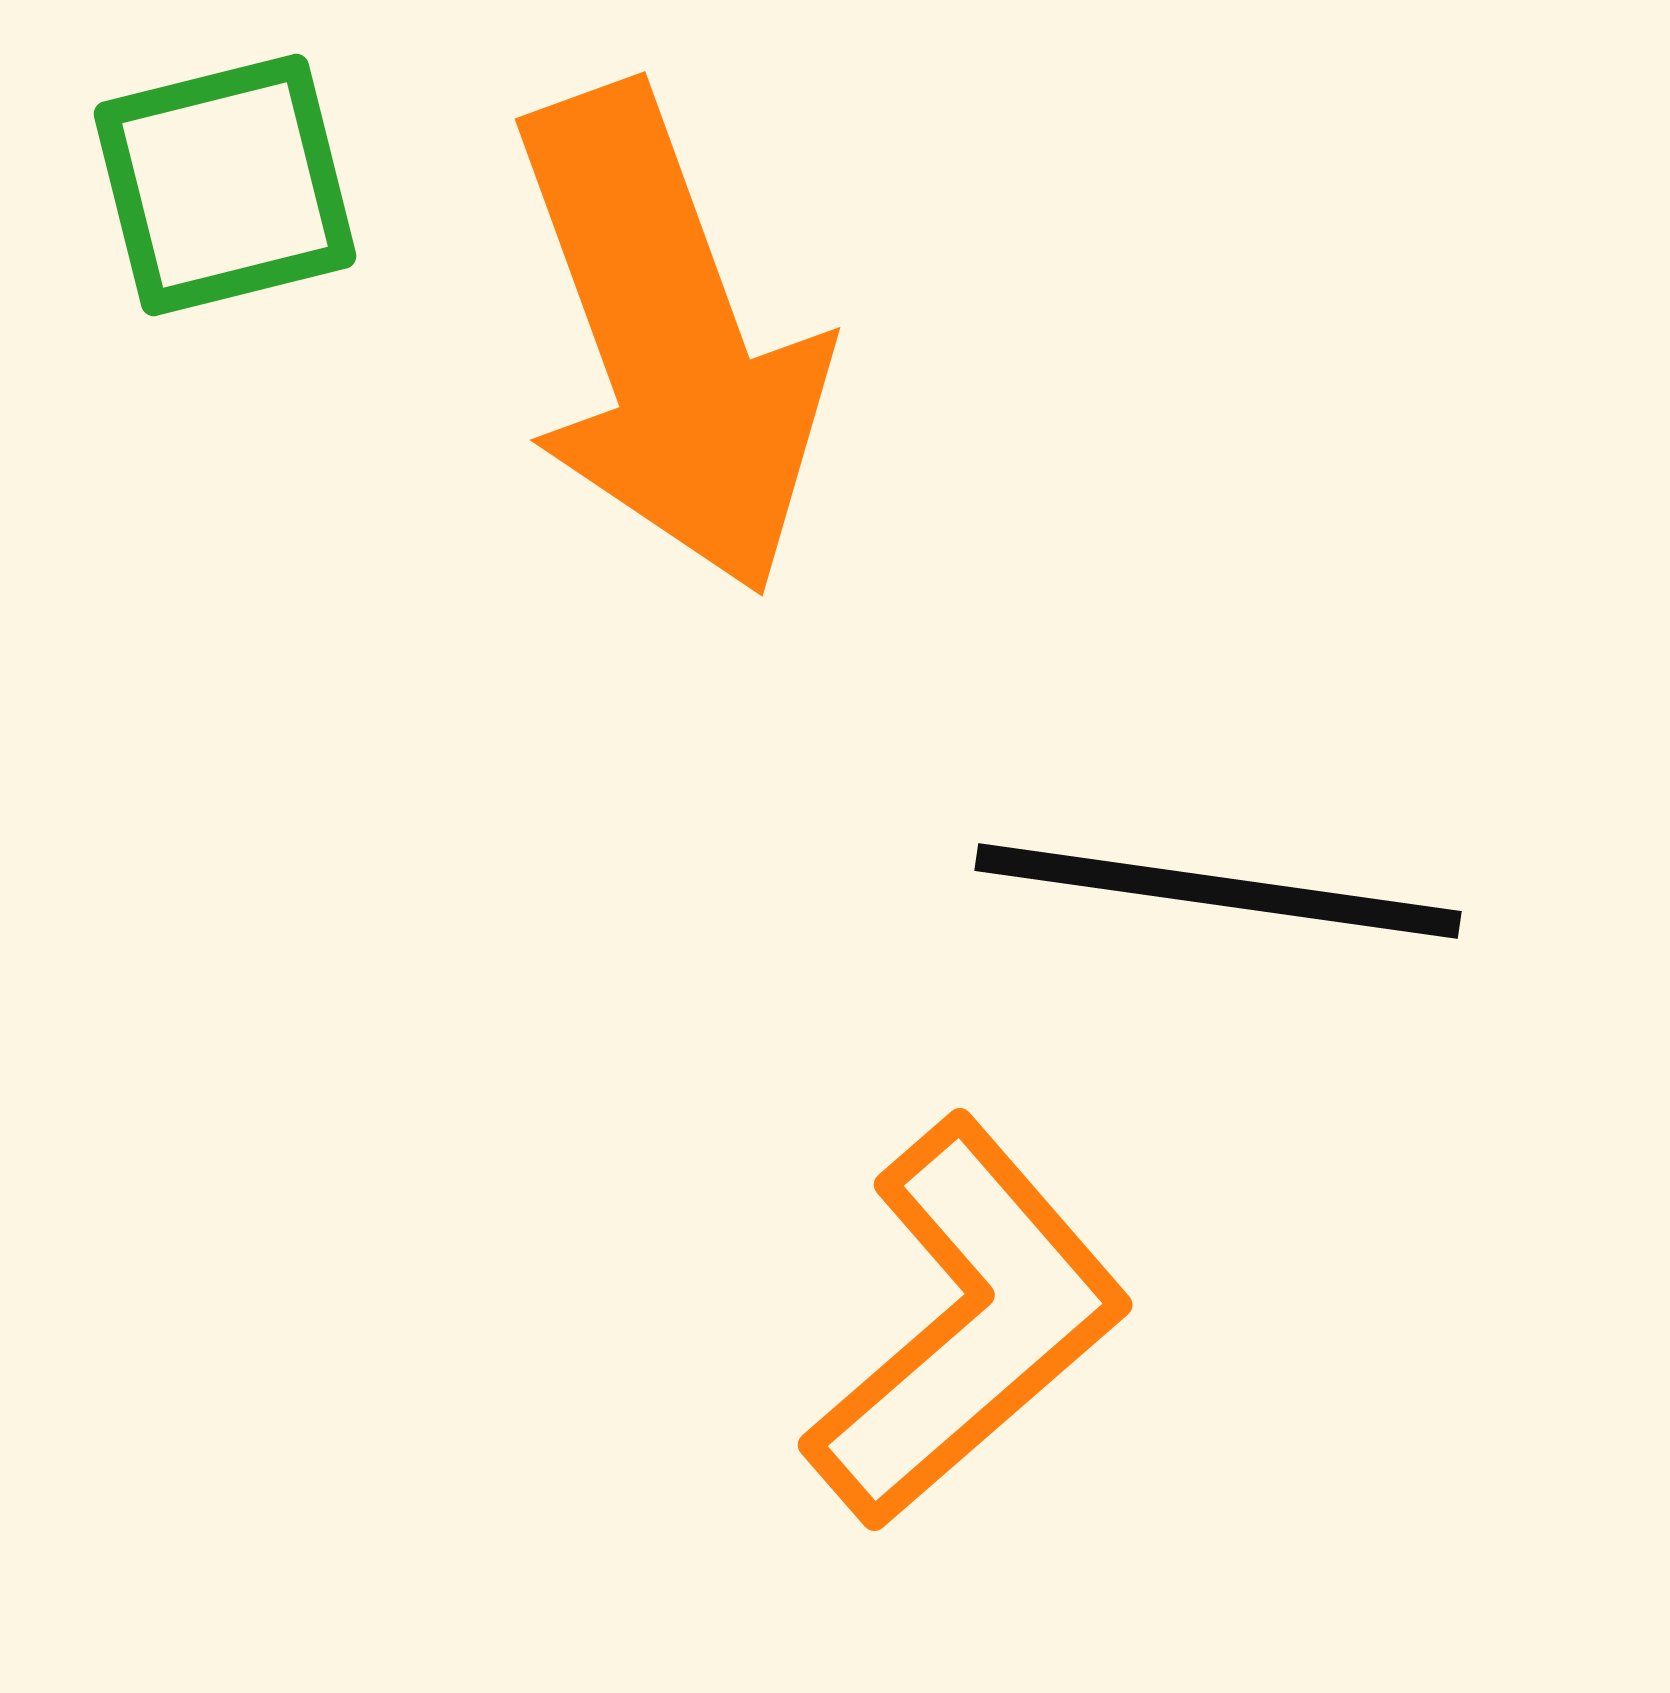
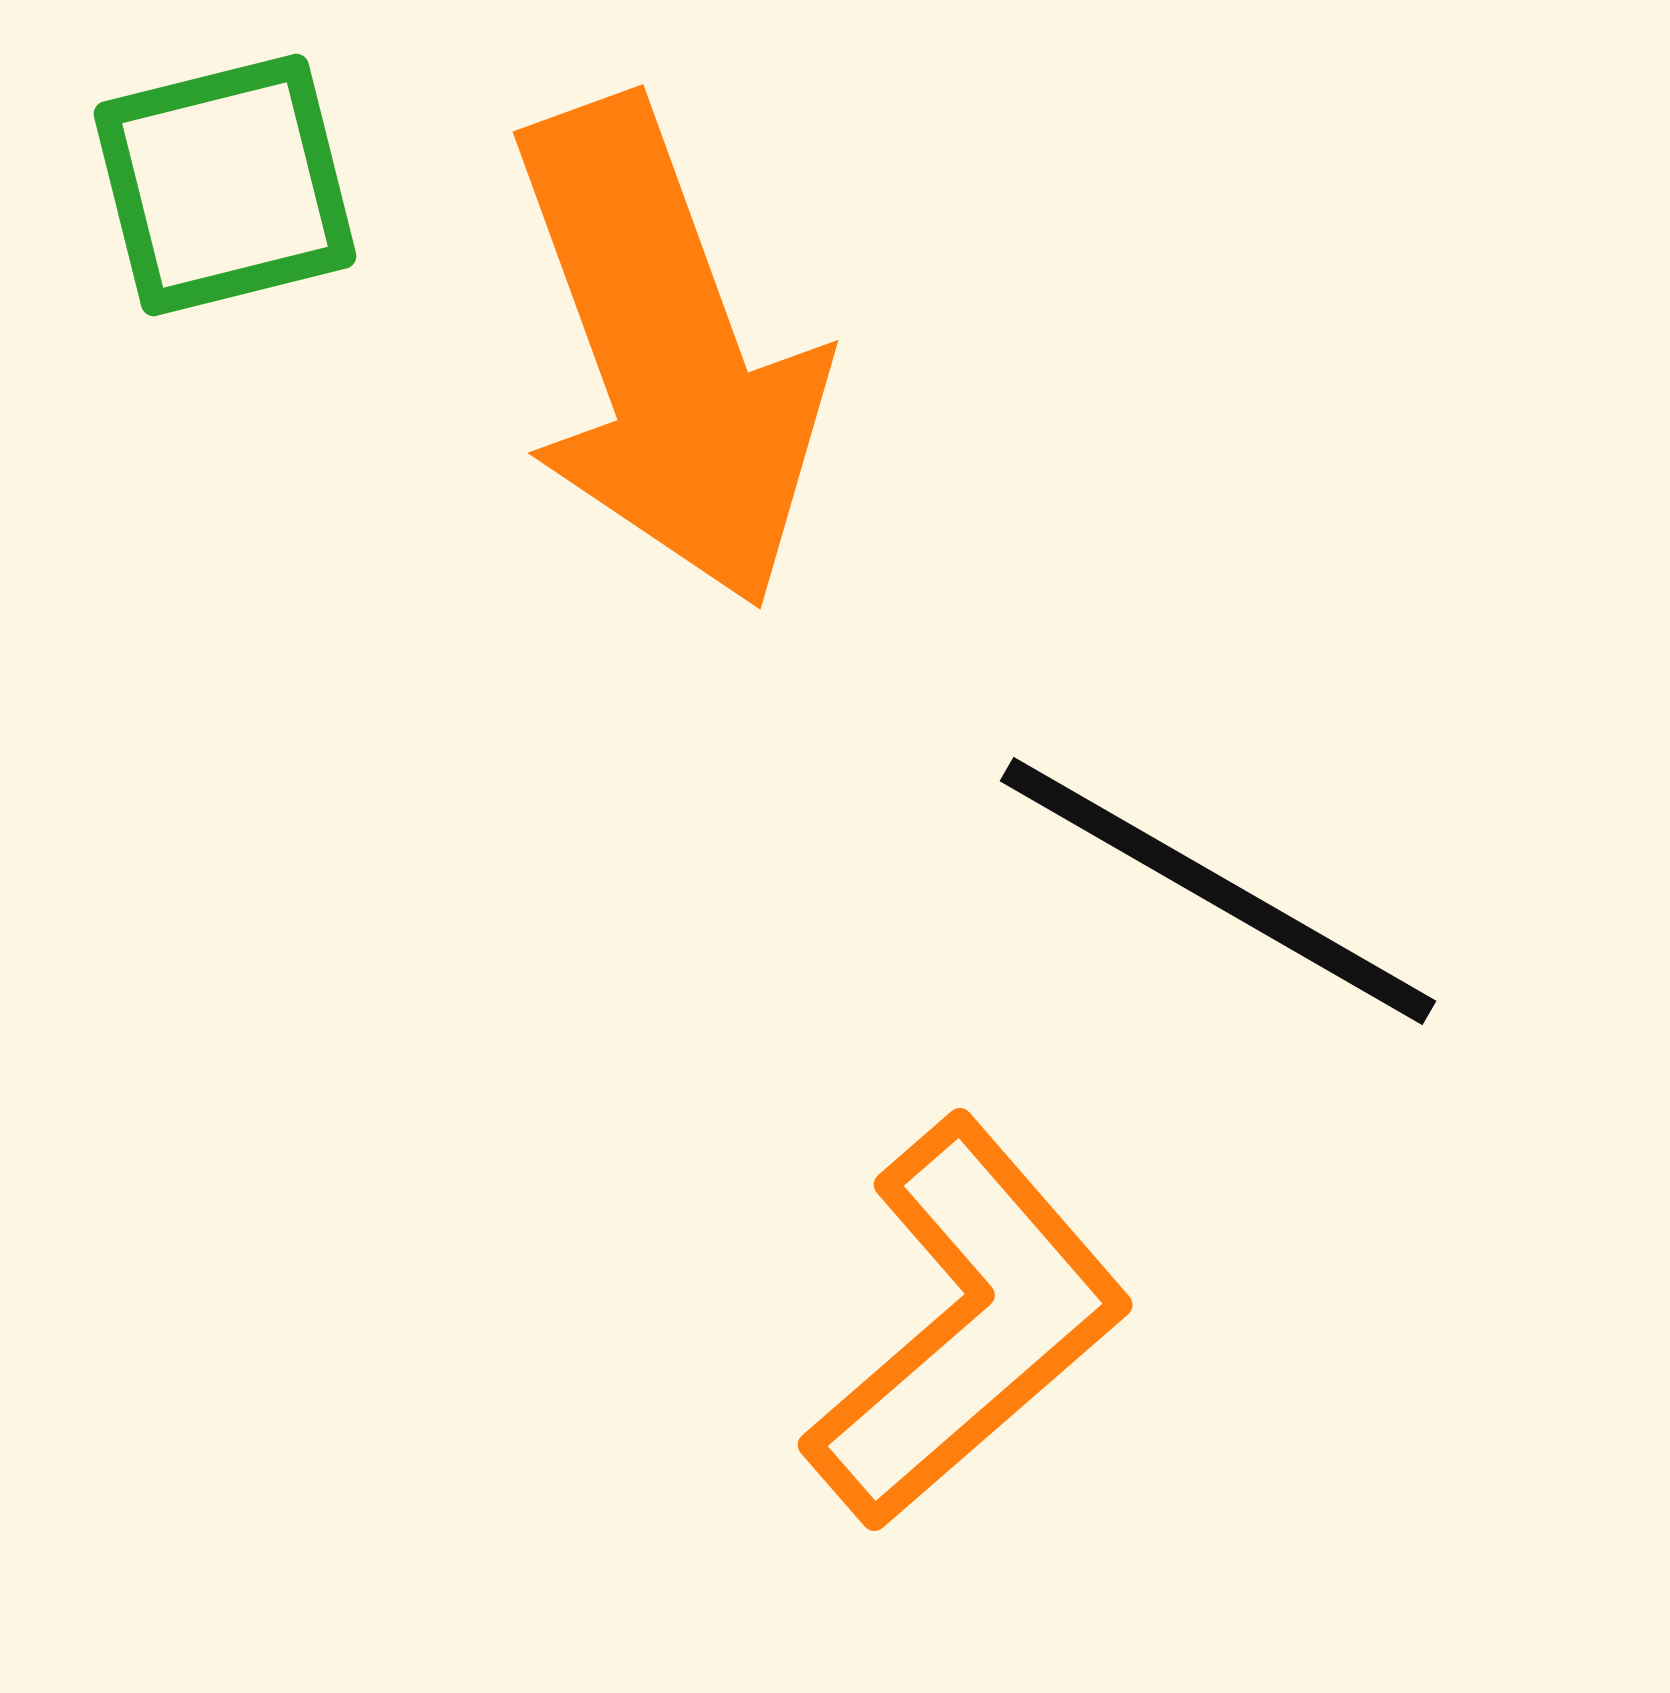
orange arrow: moved 2 px left, 13 px down
black line: rotated 22 degrees clockwise
